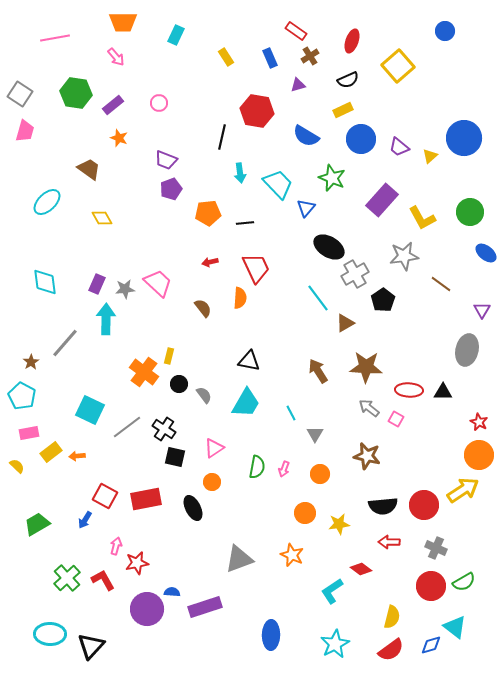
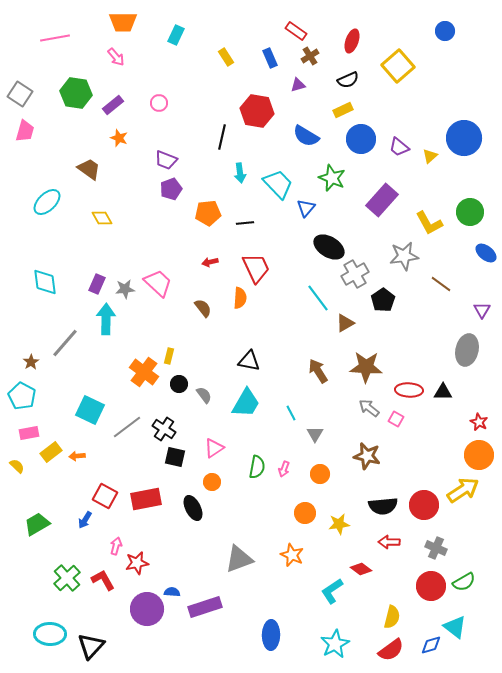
yellow L-shape at (422, 218): moved 7 px right, 5 px down
